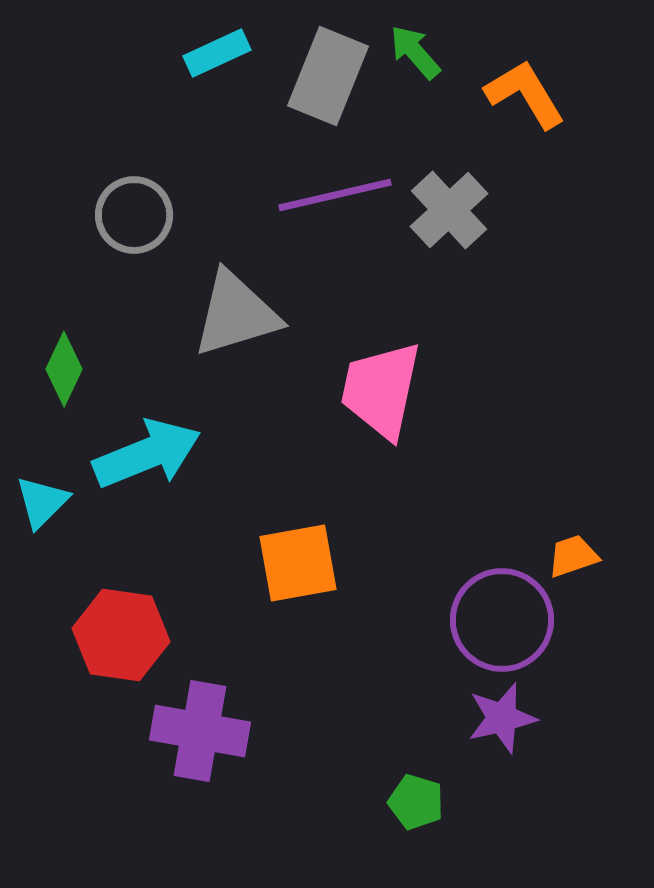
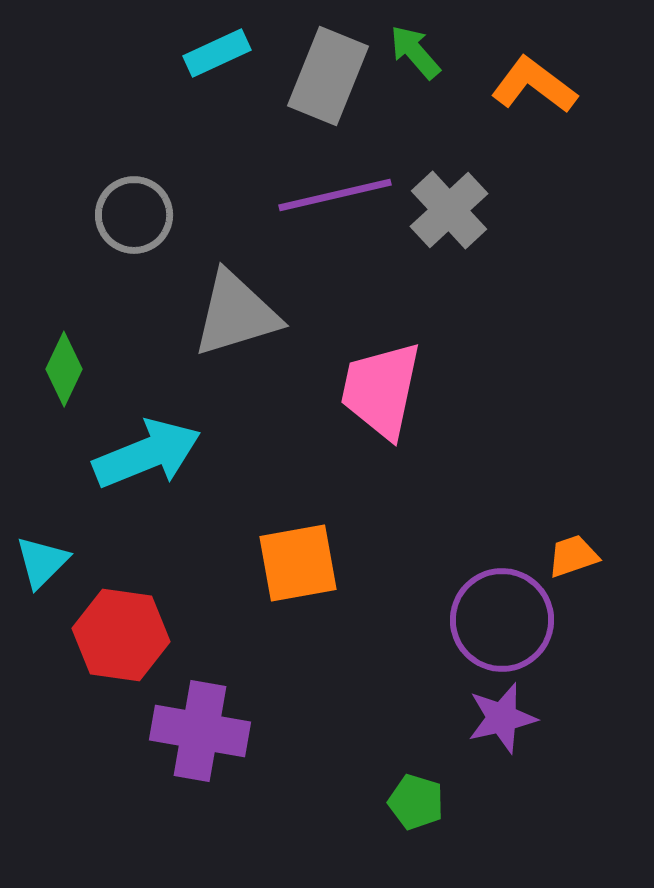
orange L-shape: moved 9 px right, 9 px up; rotated 22 degrees counterclockwise
cyan triangle: moved 60 px down
